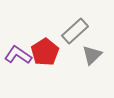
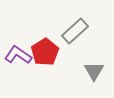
gray triangle: moved 2 px right, 16 px down; rotated 15 degrees counterclockwise
